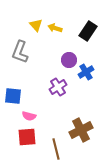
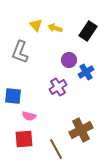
red square: moved 3 px left, 2 px down
brown line: rotated 15 degrees counterclockwise
